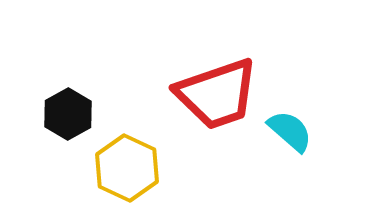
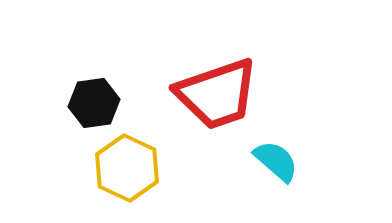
black hexagon: moved 26 px right, 11 px up; rotated 21 degrees clockwise
cyan semicircle: moved 14 px left, 30 px down
